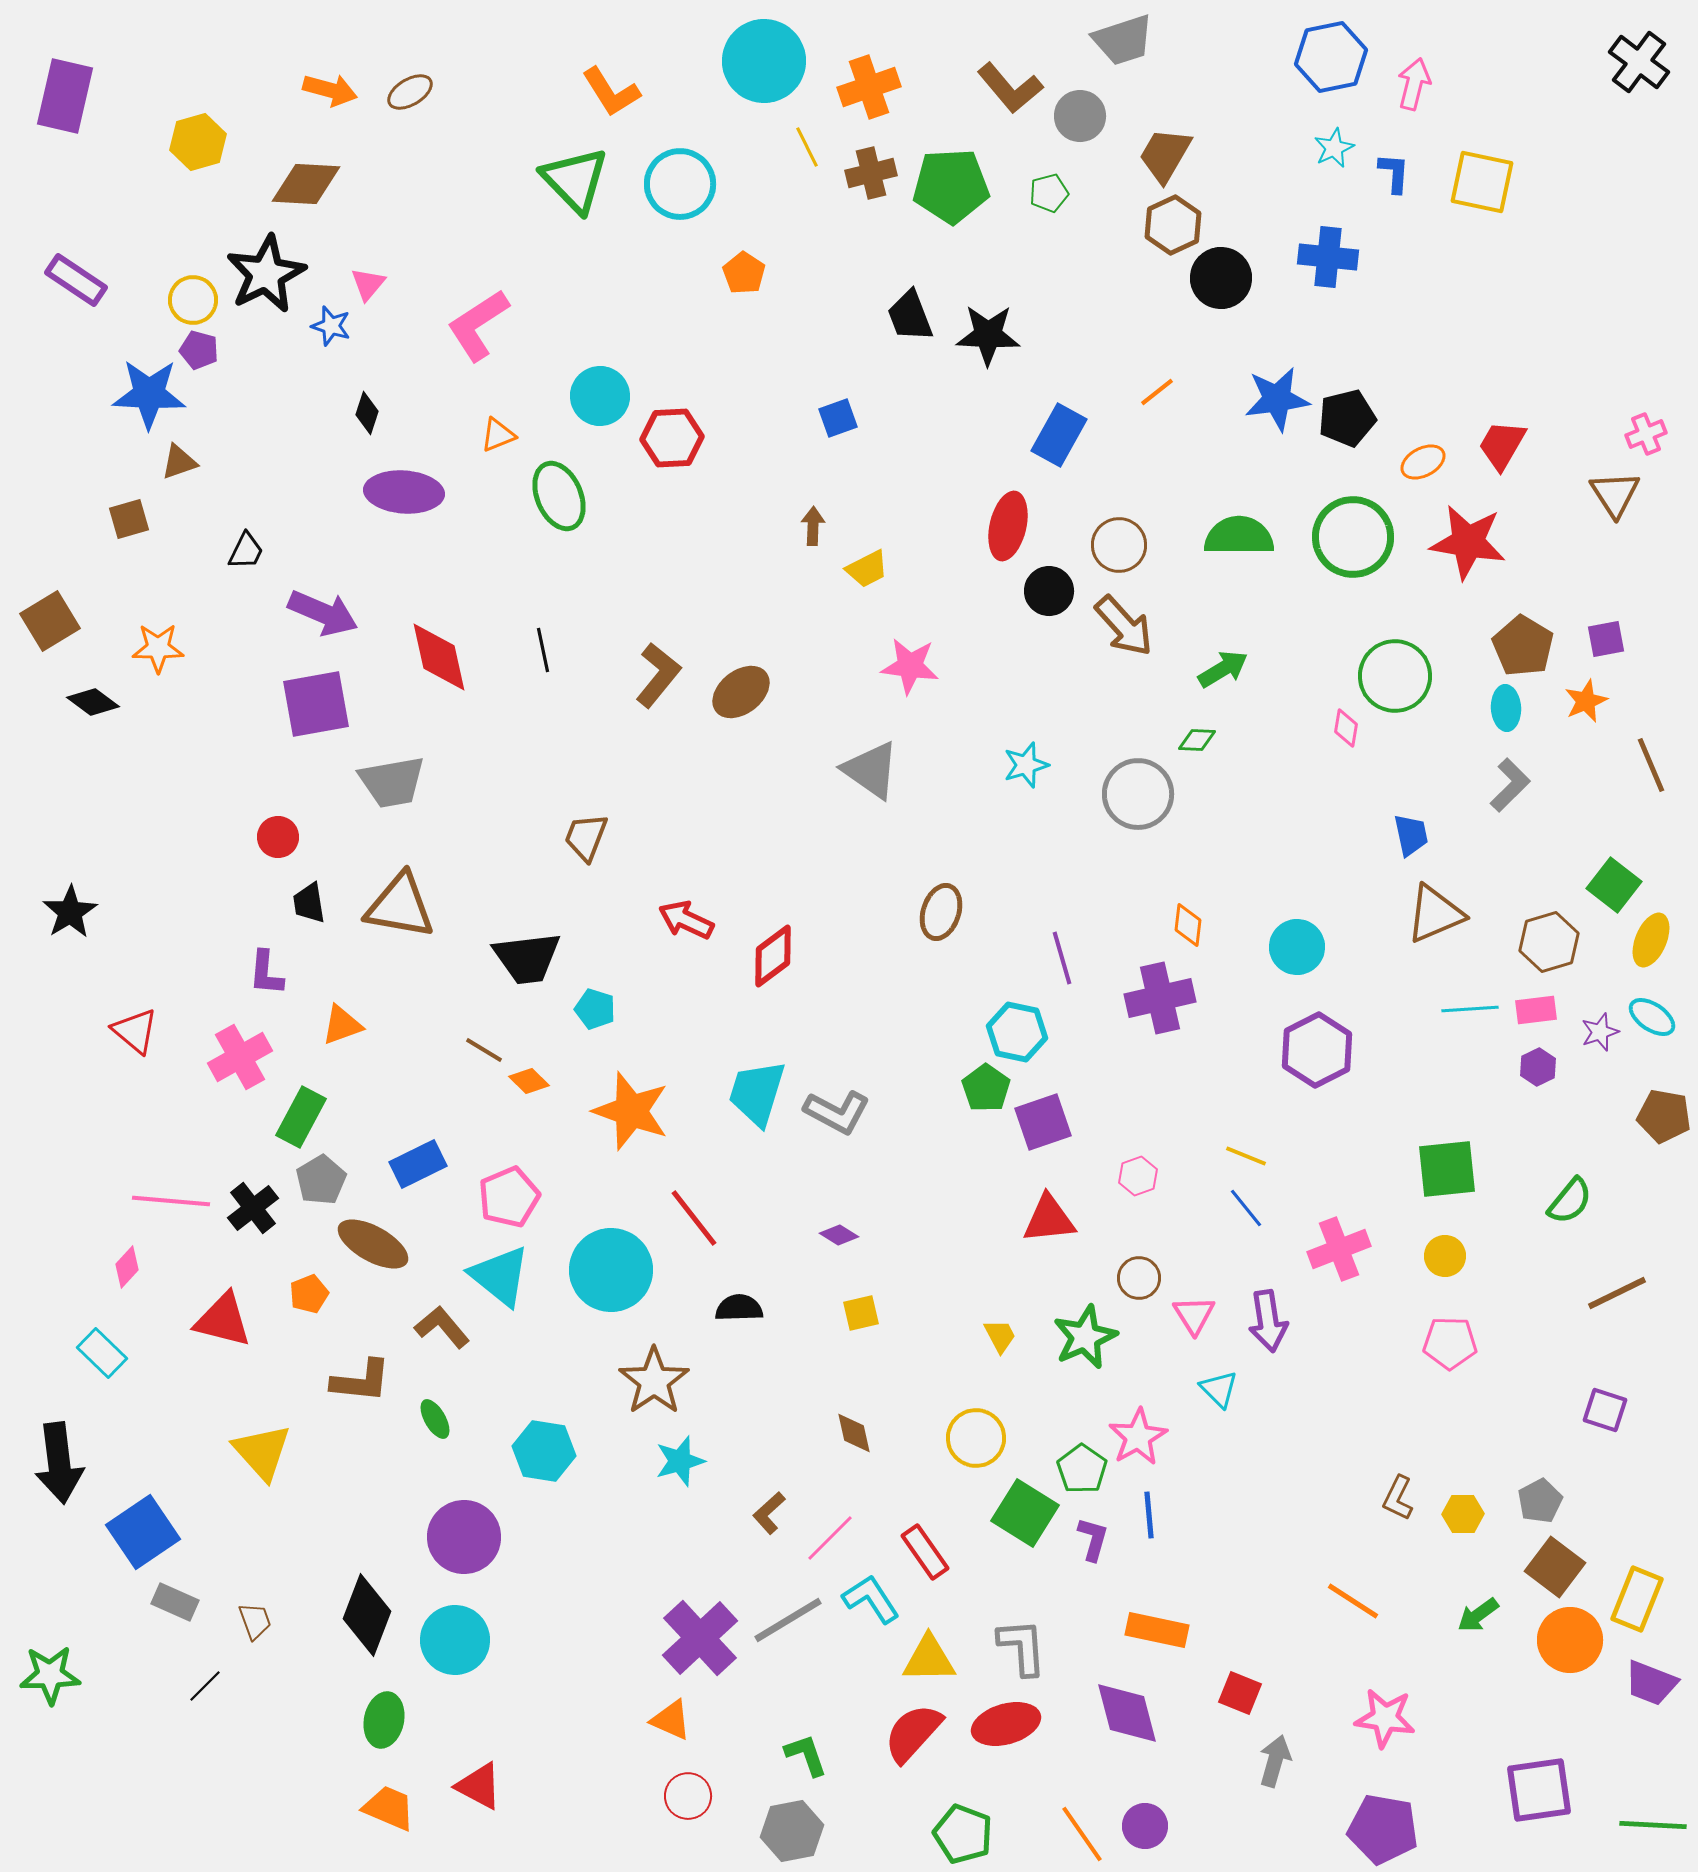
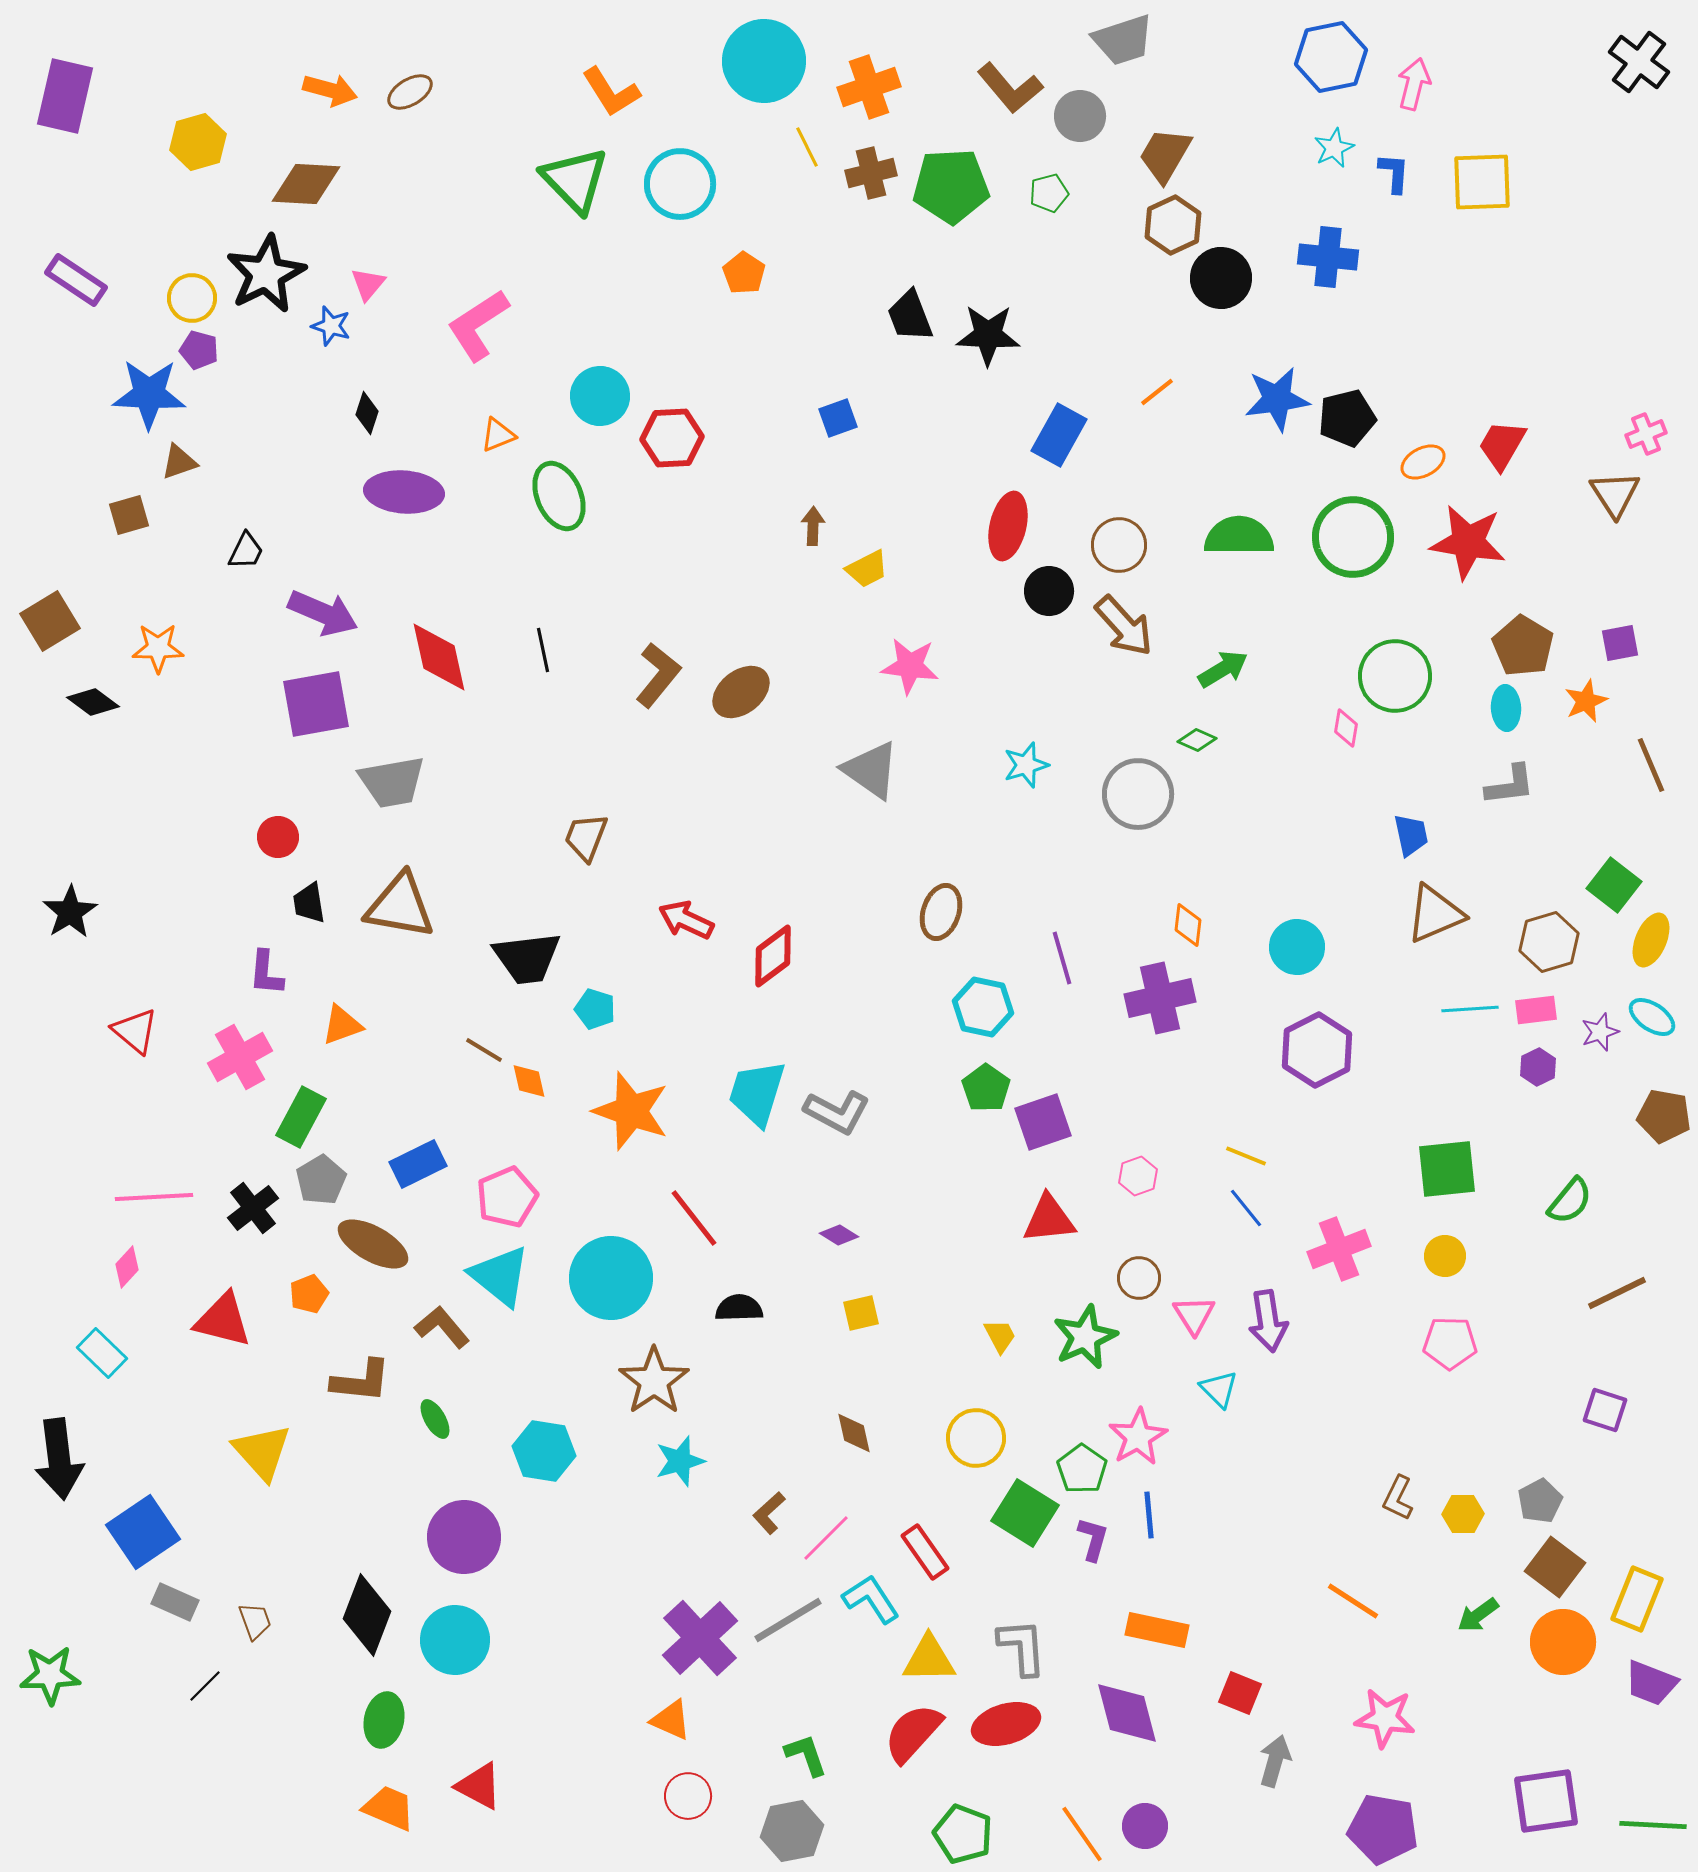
yellow square at (1482, 182): rotated 14 degrees counterclockwise
yellow circle at (193, 300): moved 1 px left, 2 px up
brown square at (129, 519): moved 4 px up
purple square at (1606, 639): moved 14 px right, 4 px down
green diamond at (1197, 740): rotated 21 degrees clockwise
gray L-shape at (1510, 785): rotated 38 degrees clockwise
cyan hexagon at (1017, 1032): moved 34 px left, 25 px up
orange diamond at (529, 1081): rotated 33 degrees clockwise
pink pentagon at (509, 1197): moved 2 px left
pink line at (171, 1201): moved 17 px left, 4 px up; rotated 8 degrees counterclockwise
cyan circle at (611, 1270): moved 8 px down
black arrow at (59, 1463): moved 4 px up
pink line at (830, 1538): moved 4 px left
orange circle at (1570, 1640): moved 7 px left, 2 px down
purple square at (1539, 1790): moved 7 px right, 11 px down
